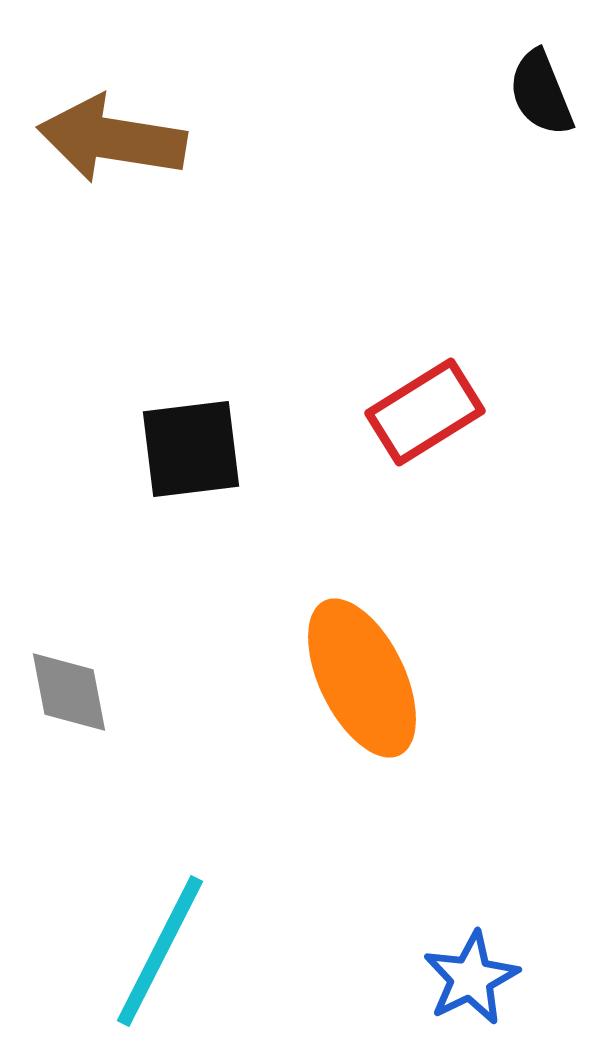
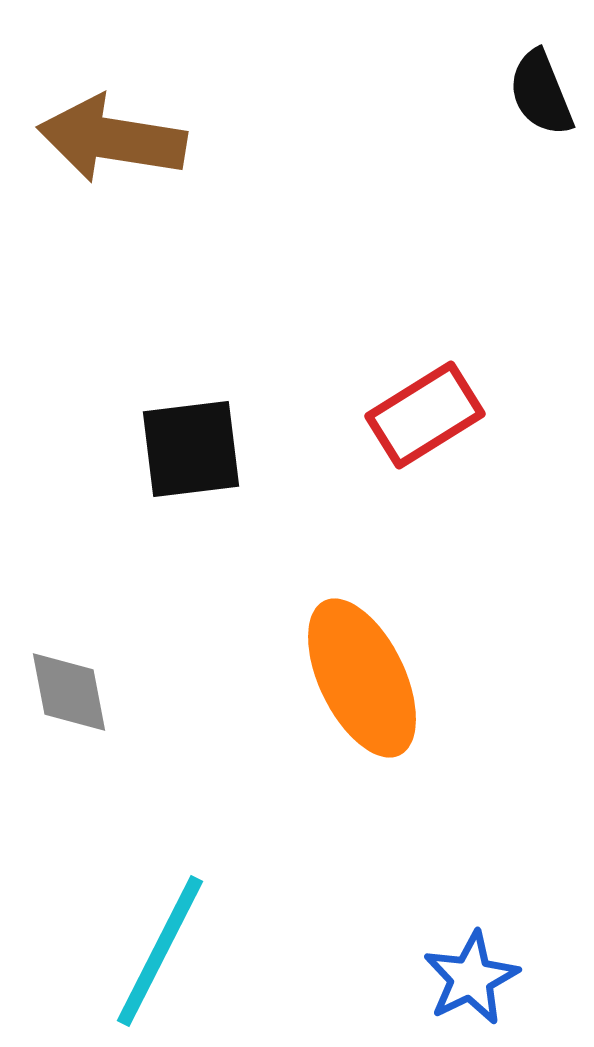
red rectangle: moved 3 px down
